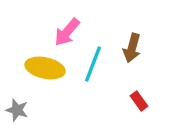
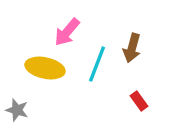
cyan line: moved 4 px right
